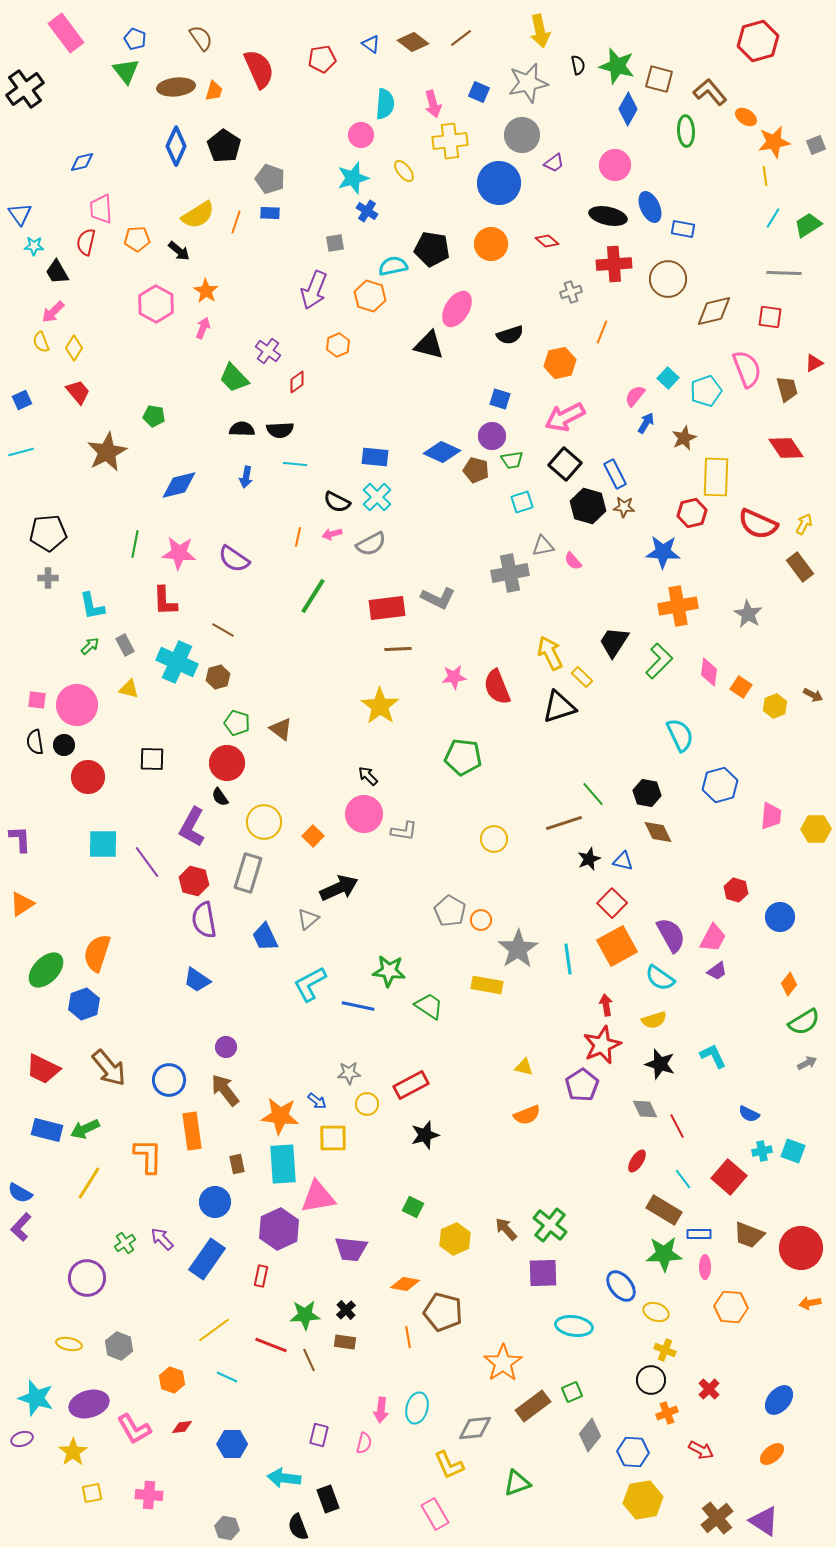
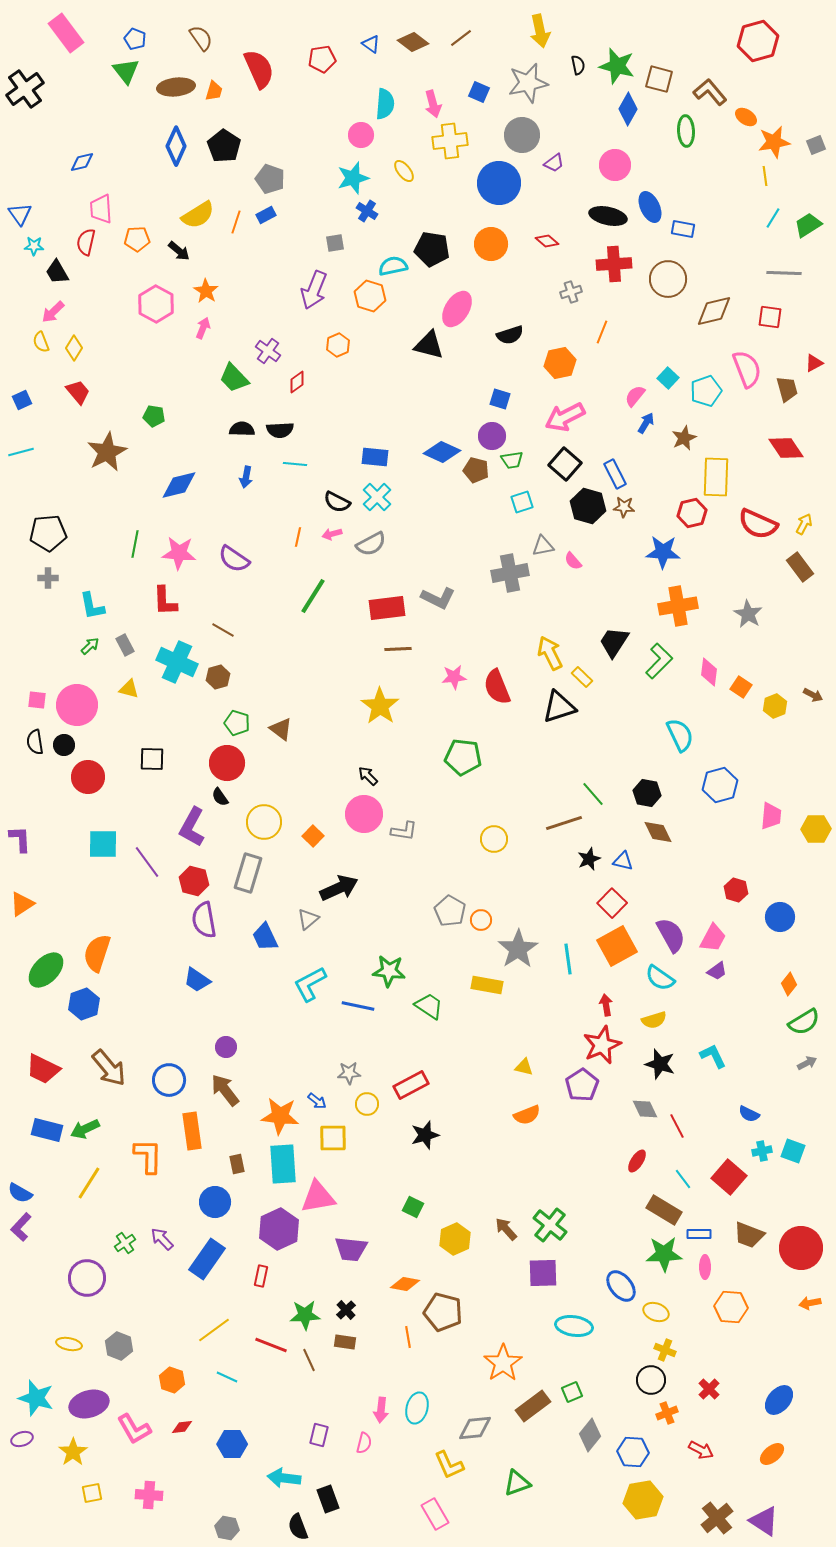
blue rectangle at (270, 213): moved 4 px left, 2 px down; rotated 30 degrees counterclockwise
